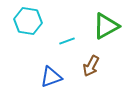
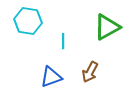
green triangle: moved 1 px right, 1 px down
cyan line: moved 4 px left; rotated 70 degrees counterclockwise
brown arrow: moved 1 px left, 6 px down
